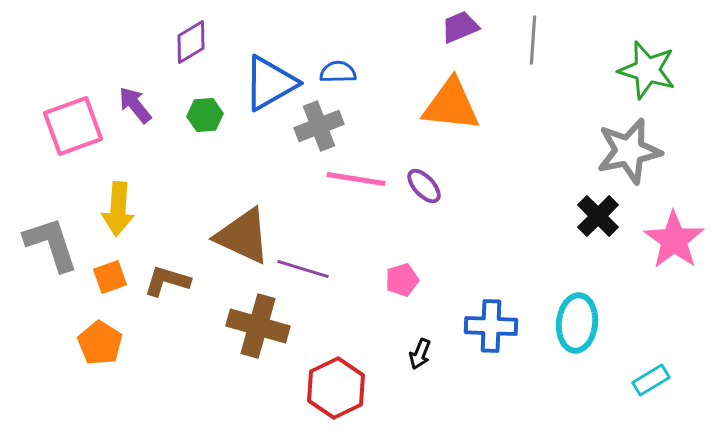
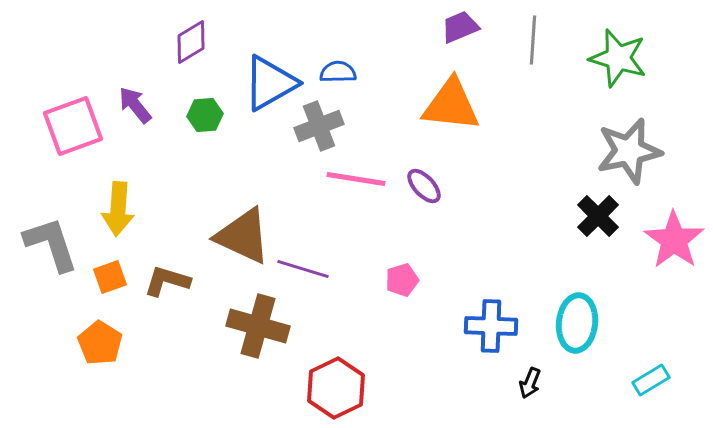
green star: moved 29 px left, 12 px up
black arrow: moved 110 px right, 29 px down
